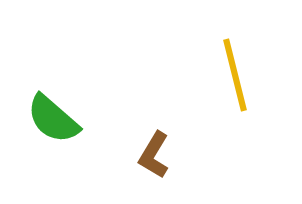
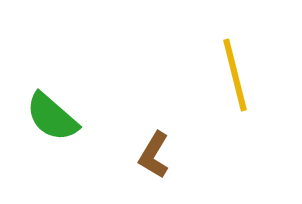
green semicircle: moved 1 px left, 2 px up
